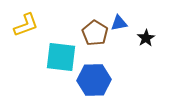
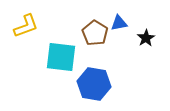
yellow L-shape: moved 1 px down
blue hexagon: moved 4 px down; rotated 12 degrees clockwise
